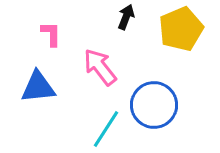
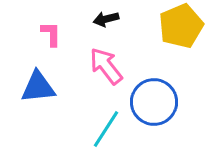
black arrow: moved 20 px left, 2 px down; rotated 125 degrees counterclockwise
yellow pentagon: moved 3 px up
pink arrow: moved 6 px right, 1 px up
blue circle: moved 3 px up
